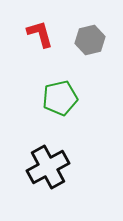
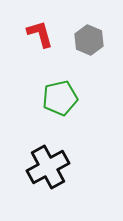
gray hexagon: moved 1 px left; rotated 24 degrees counterclockwise
